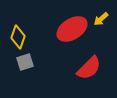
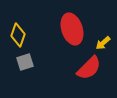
yellow arrow: moved 2 px right, 24 px down
red ellipse: rotated 76 degrees counterclockwise
yellow diamond: moved 2 px up
